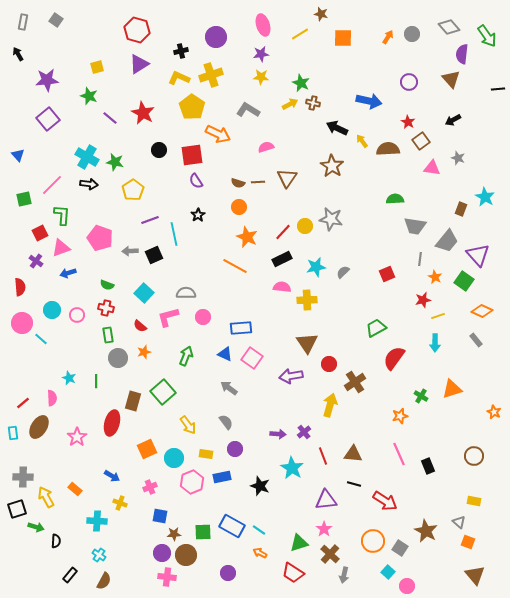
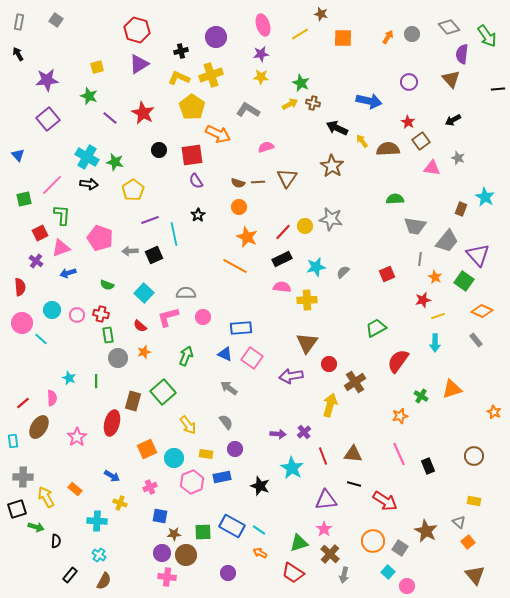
gray rectangle at (23, 22): moved 4 px left
red cross at (106, 308): moved 5 px left, 6 px down
brown triangle at (307, 343): rotated 10 degrees clockwise
red semicircle at (394, 358): moved 4 px right, 3 px down
cyan rectangle at (13, 433): moved 8 px down
orange square at (468, 542): rotated 32 degrees clockwise
